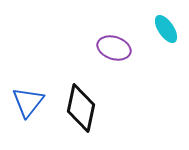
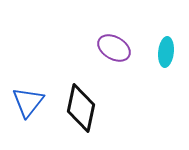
cyan ellipse: moved 23 px down; rotated 40 degrees clockwise
purple ellipse: rotated 12 degrees clockwise
